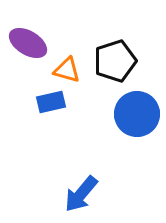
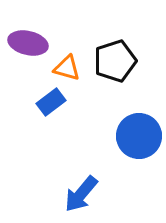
purple ellipse: rotated 18 degrees counterclockwise
orange triangle: moved 2 px up
blue rectangle: rotated 24 degrees counterclockwise
blue circle: moved 2 px right, 22 px down
